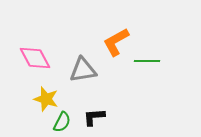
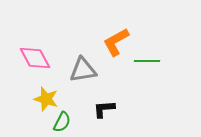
black L-shape: moved 10 px right, 8 px up
